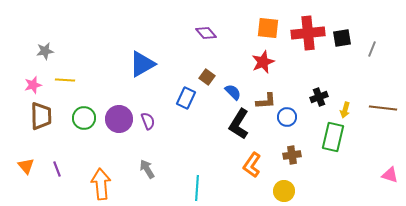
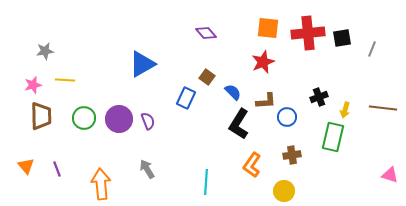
cyan line: moved 9 px right, 6 px up
